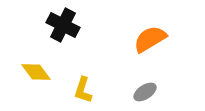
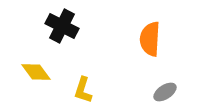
black cross: moved 1 px left, 1 px down
orange semicircle: rotated 56 degrees counterclockwise
gray ellipse: moved 20 px right
